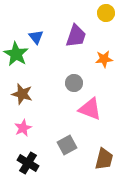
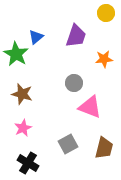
blue triangle: rotated 28 degrees clockwise
pink triangle: moved 2 px up
gray square: moved 1 px right, 1 px up
brown trapezoid: moved 11 px up
